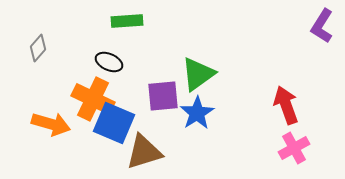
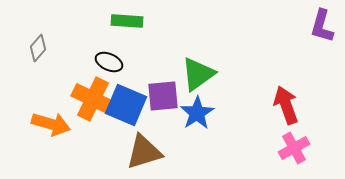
green rectangle: rotated 8 degrees clockwise
purple L-shape: rotated 16 degrees counterclockwise
blue square: moved 12 px right, 18 px up
